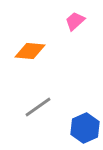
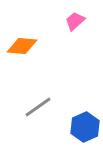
orange diamond: moved 8 px left, 5 px up
blue hexagon: moved 1 px up
